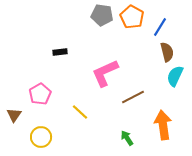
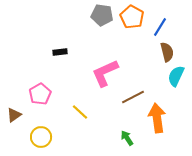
cyan semicircle: moved 1 px right
brown triangle: rotated 21 degrees clockwise
orange arrow: moved 6 px left, 7 px up
